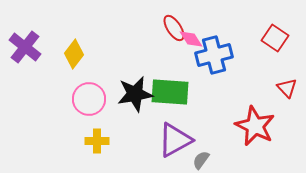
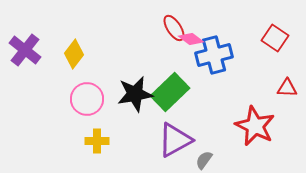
pink diamond: rotated 20 degrees counterclockwise
purple cross: moved 3 px down
red triangle: rotated 45 degrees counterclockwise
green rectangle: rotated 48 degrees counterclockwise
pink circle: moved 2 px left
gray semicircle: moved 3 px right
